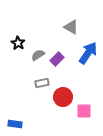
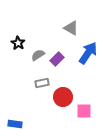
gray triangle: moved 1 px down
